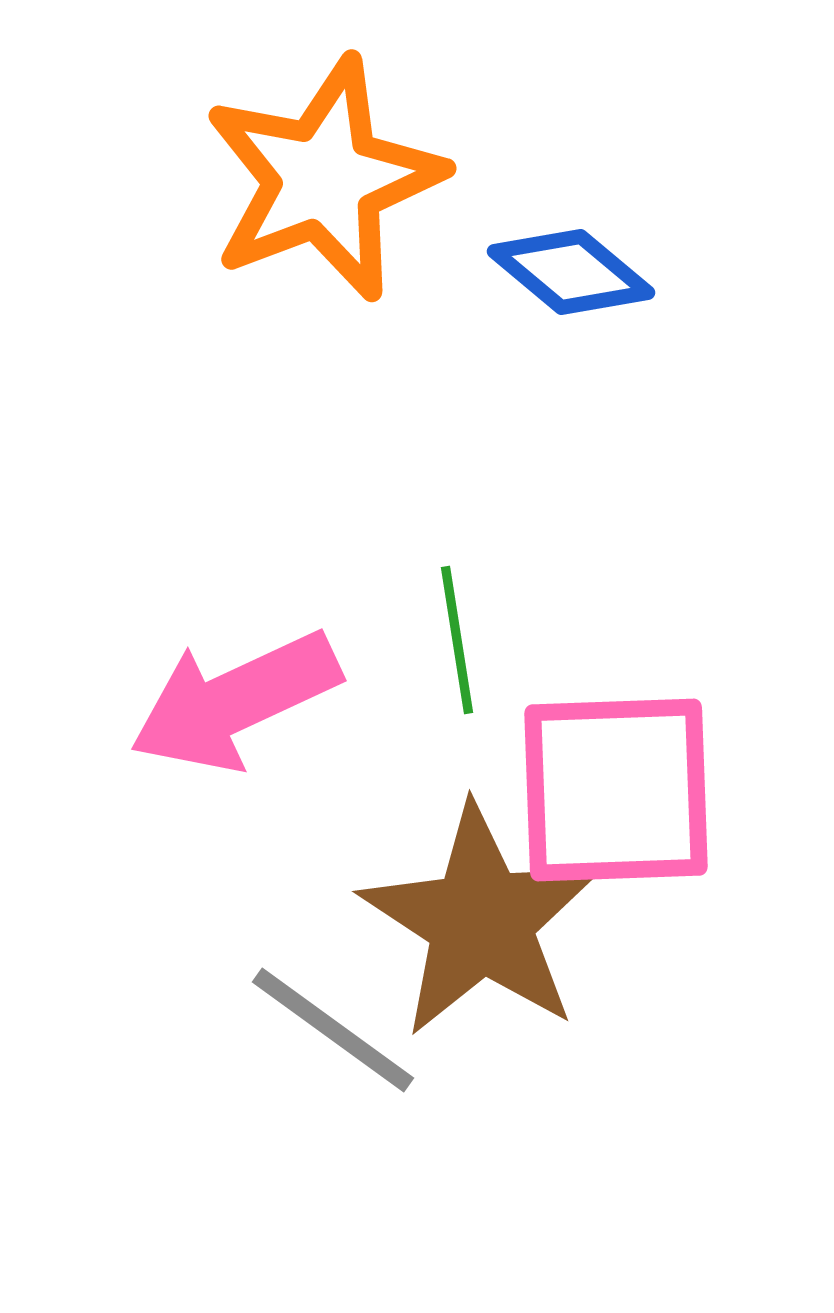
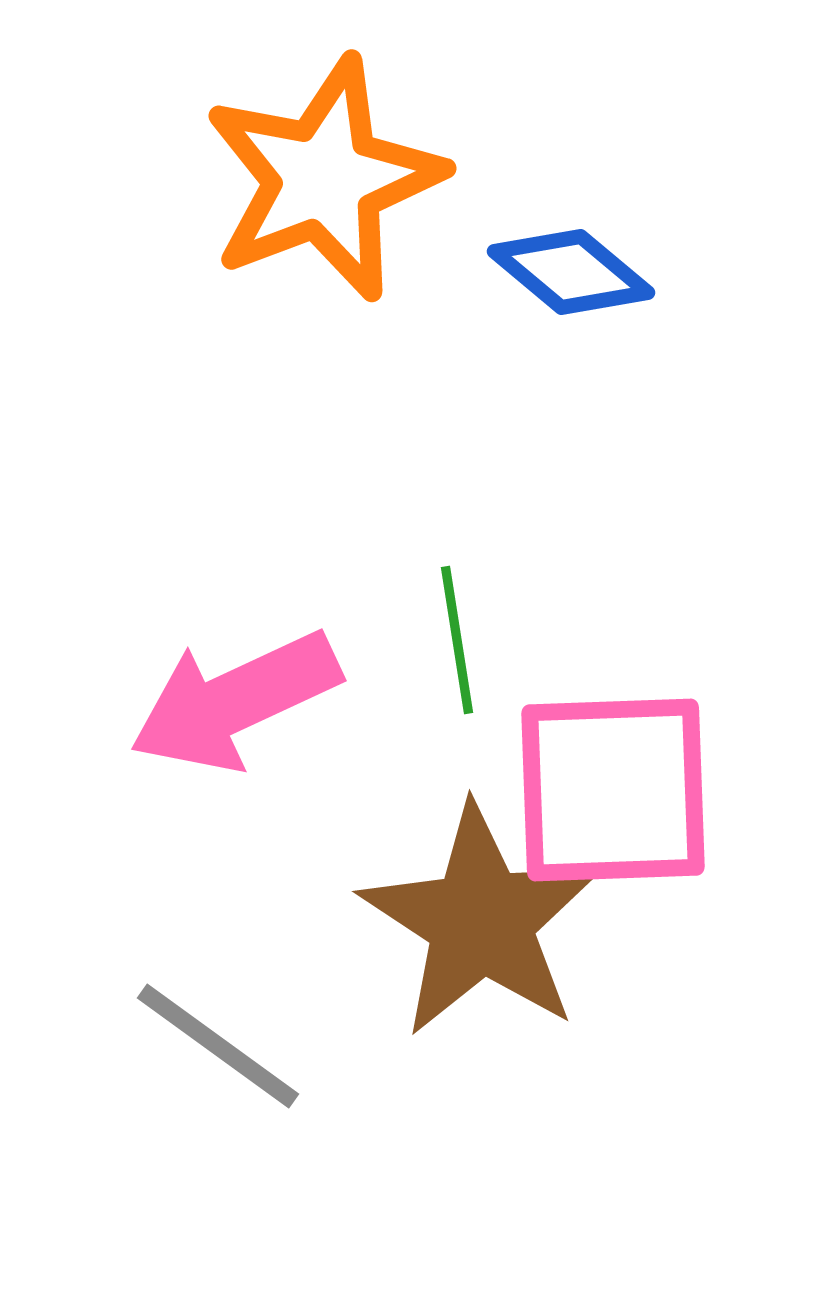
pink square: moved 3 px left
gray line: moved 115 px left, 16 px down
